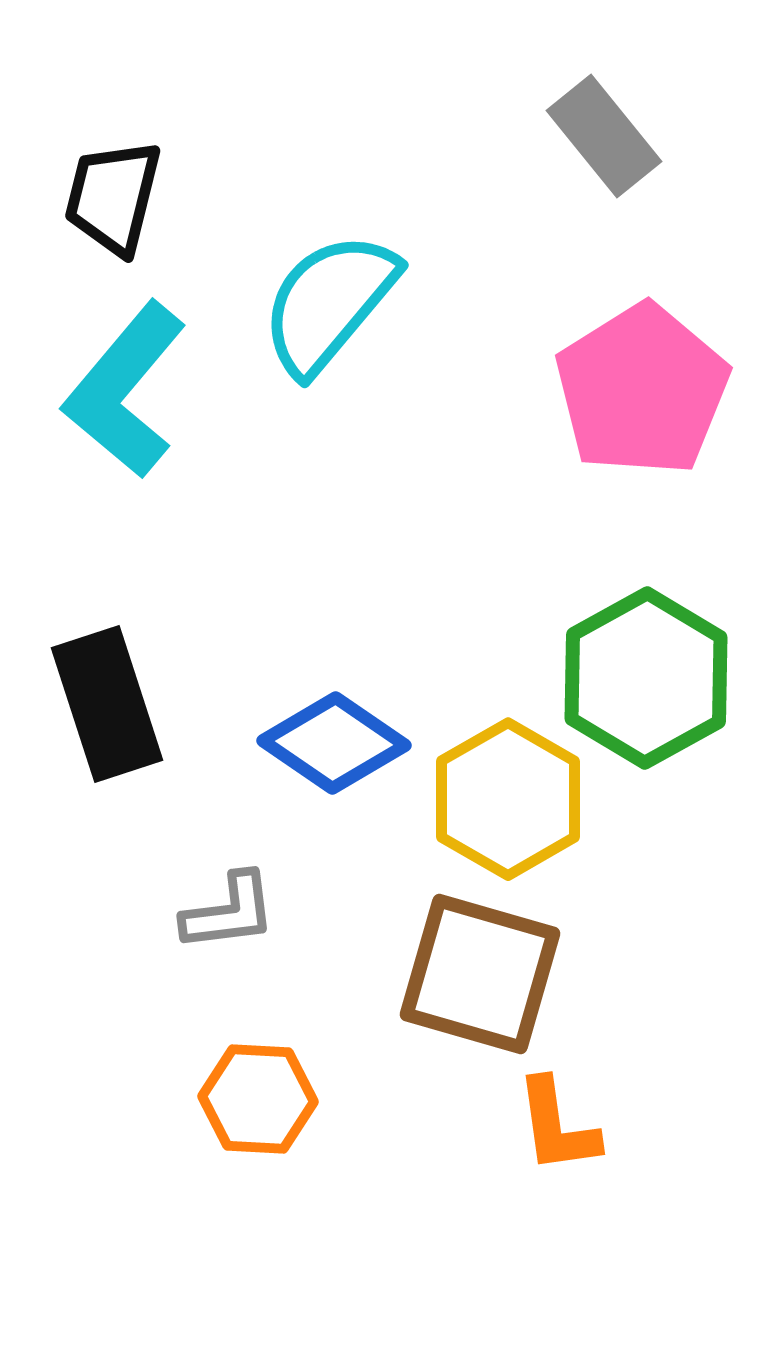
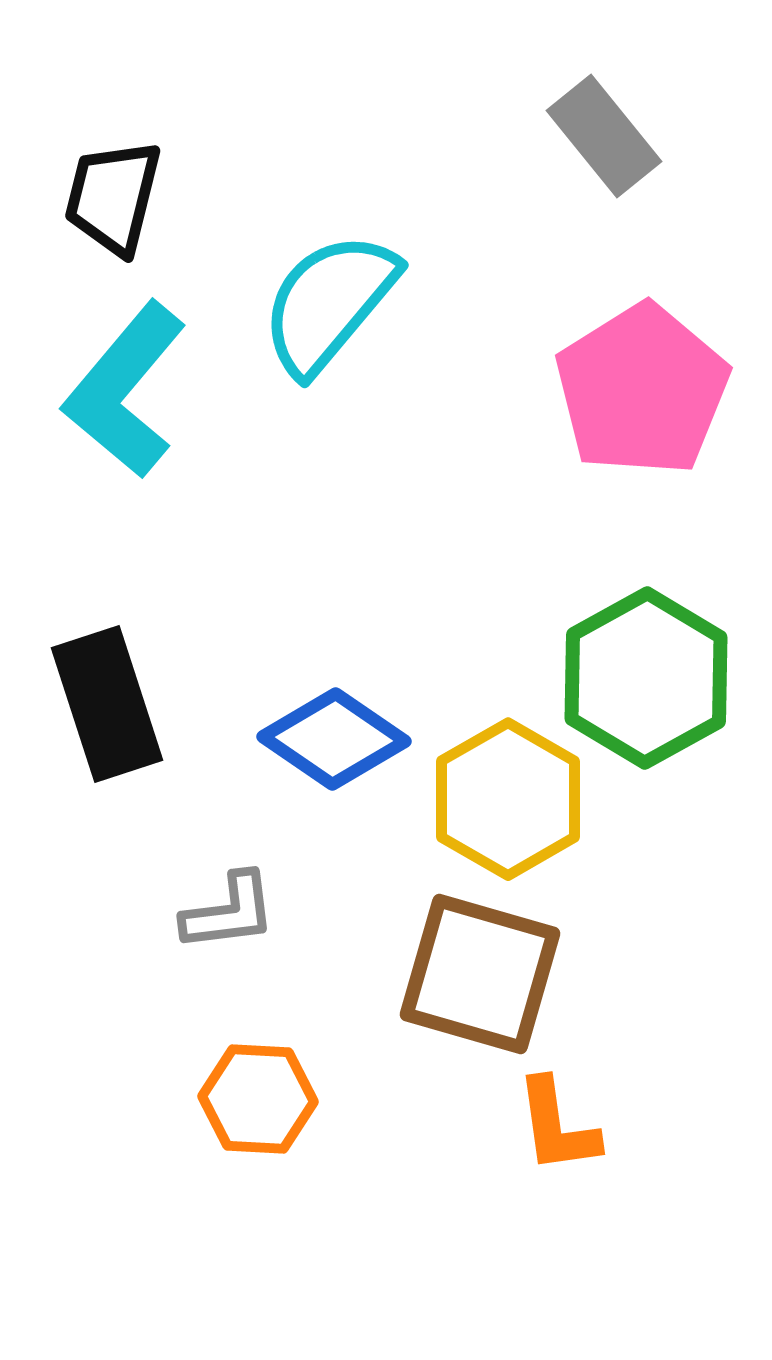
blue diamond: moved 4 px up
